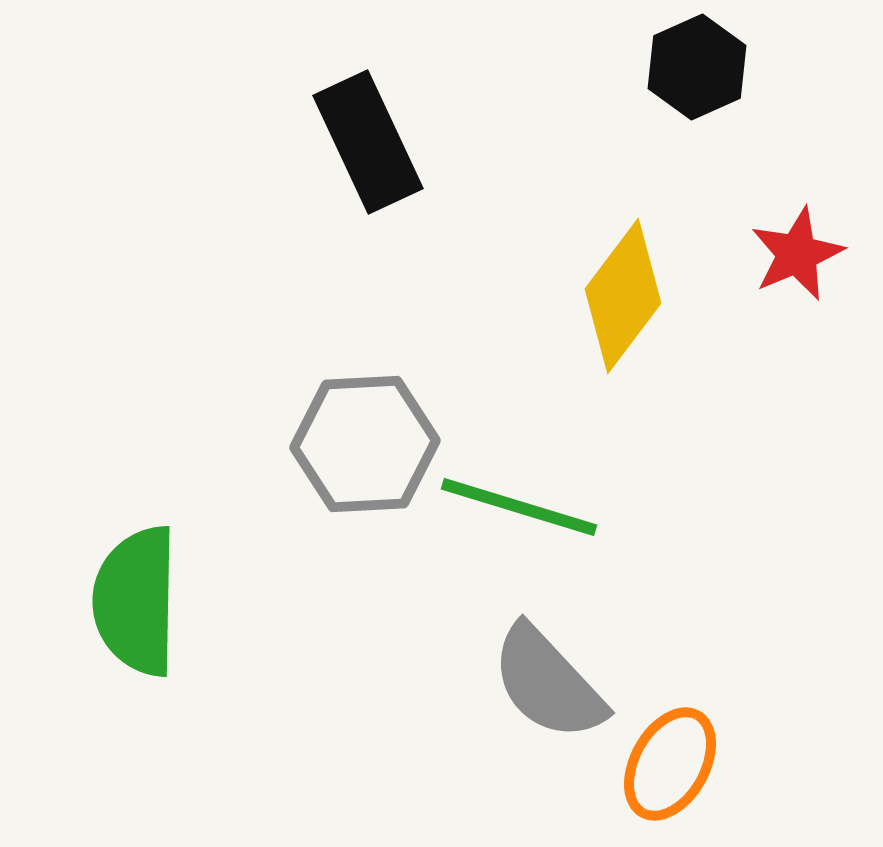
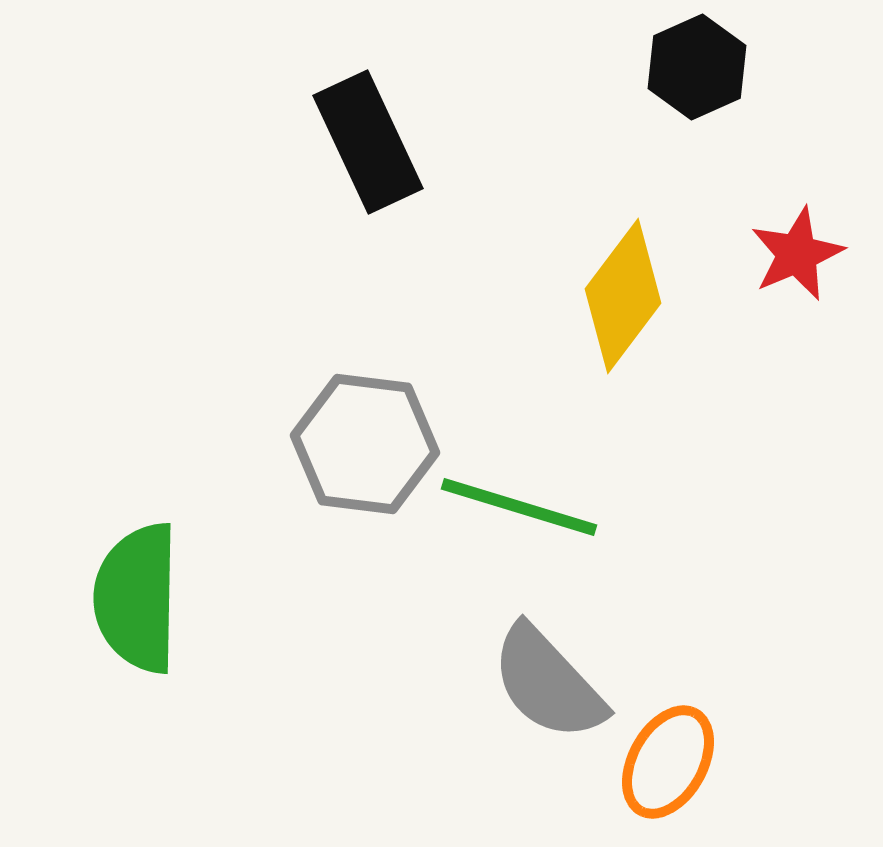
gray hexagon: rotated 10 degrees clockwise
green semicircle: moved 1 px right, 3 px up
orange ellipse: moved 2 px left, 2 px up
